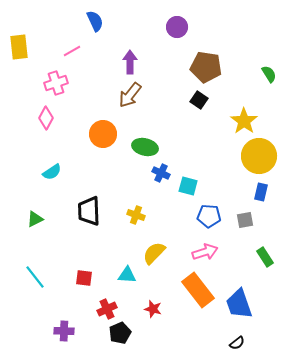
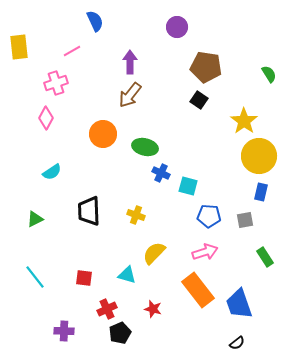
cyan triangle: rotated 12 degrees clockwise
